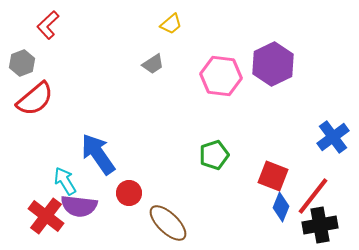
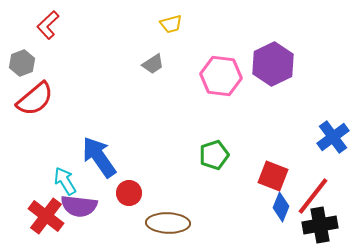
yellow trapezoid: rotated 25 degrees clockwise
blue arrow: moved 1 px right, 3 px down
brown ellipse: rotated 42 degrees counterclockwise
